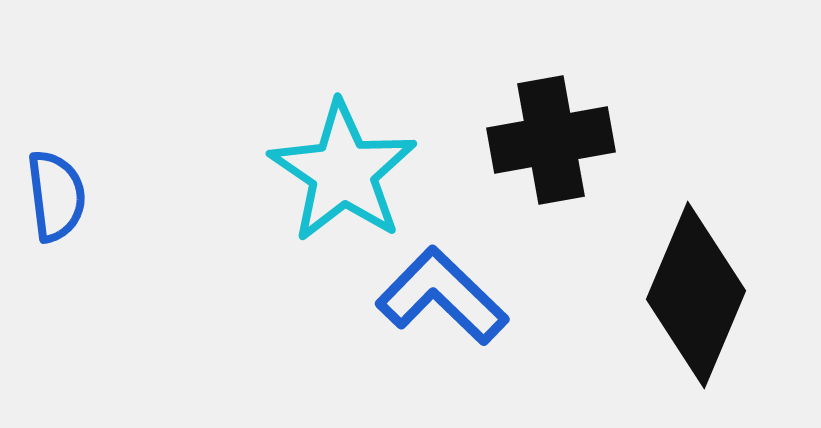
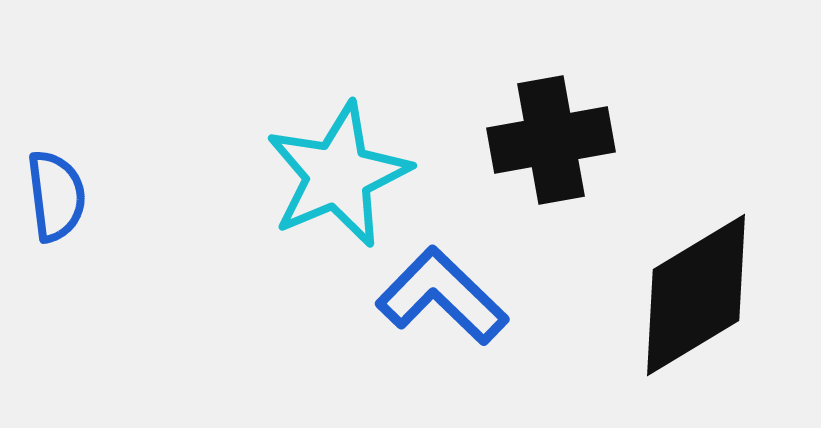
cyan star: moved 5 px left, 3 px down; rotated 15 degrees clockwise
black diamond: rotated 36 degrees clockwise
